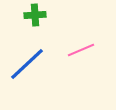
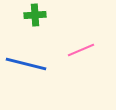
blue line: moved 1 px left; rotated 57 degrees clockwise
